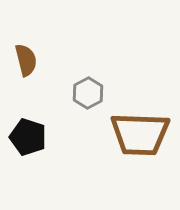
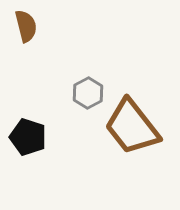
brown semicircle: moved 34 px up
brown trapezoid: moved 8 px left, 7 px up; rotated 50 degrees clockwise
